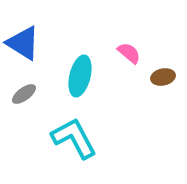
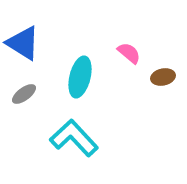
cyan ellipse: moved 1 px down
cyan L-shape: rotated 15 degrees counterclockwise
